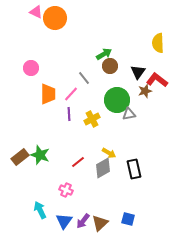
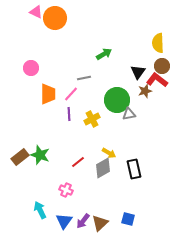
brown circle: moved 52 px right
gray line: rotated 64 degrees counterclockwise
